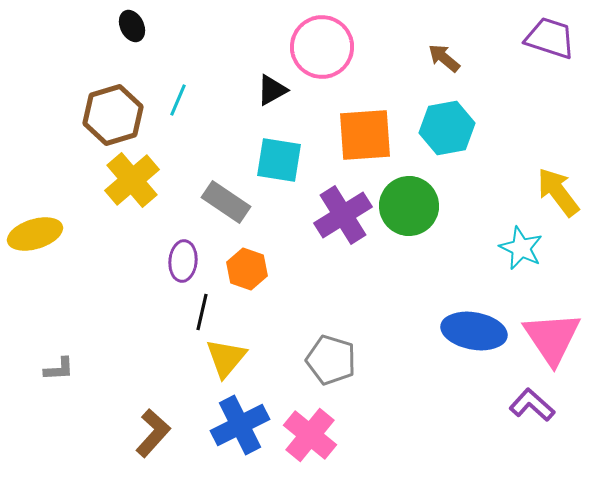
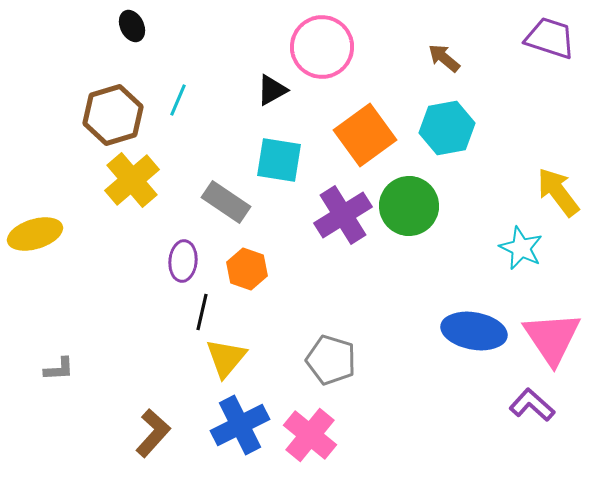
orange square: rotated 32 degrees counterclockwise
